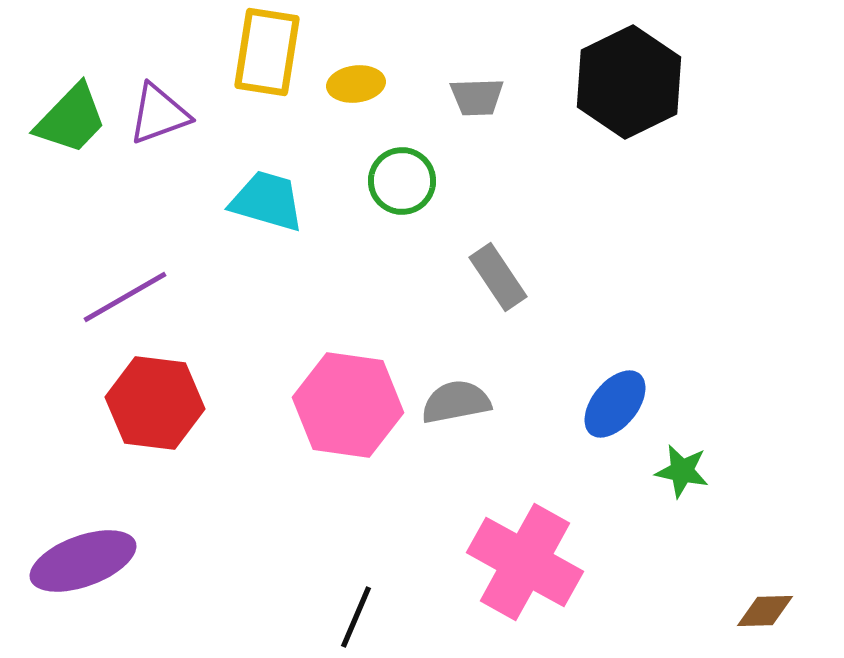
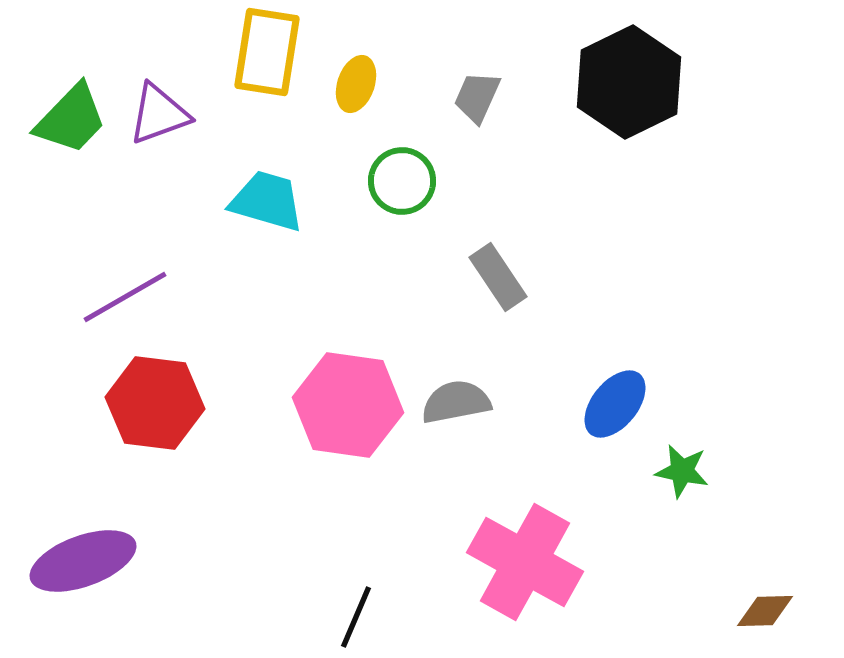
yellow ellipse: rotated 64 degrees counterclockwise
gray trapezoid: rotated 116 degrees clockwise
